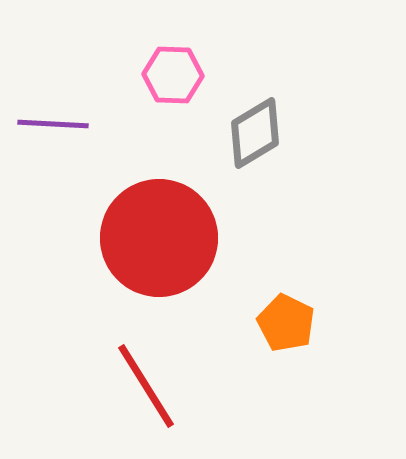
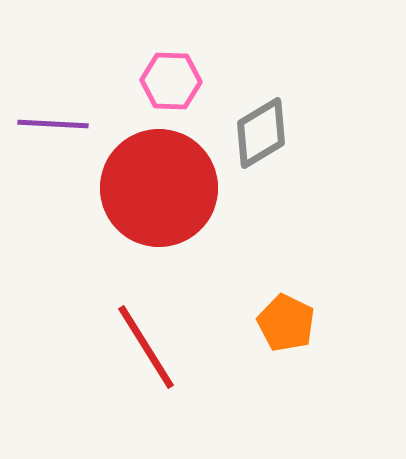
pink hexagon: moved 2 px left, 6 px down
gray diamond: moved 6 px right
red circle: moved 50 px up
red line: moved 39 px up
